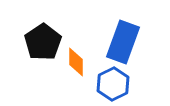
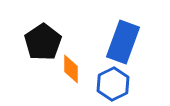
orange diamond: moved 5 px left, 7 px down
